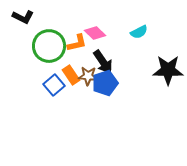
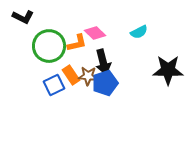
black arrow: rotated 20 degrees clockwise
blue square: rotated 15 degrees clockwise
